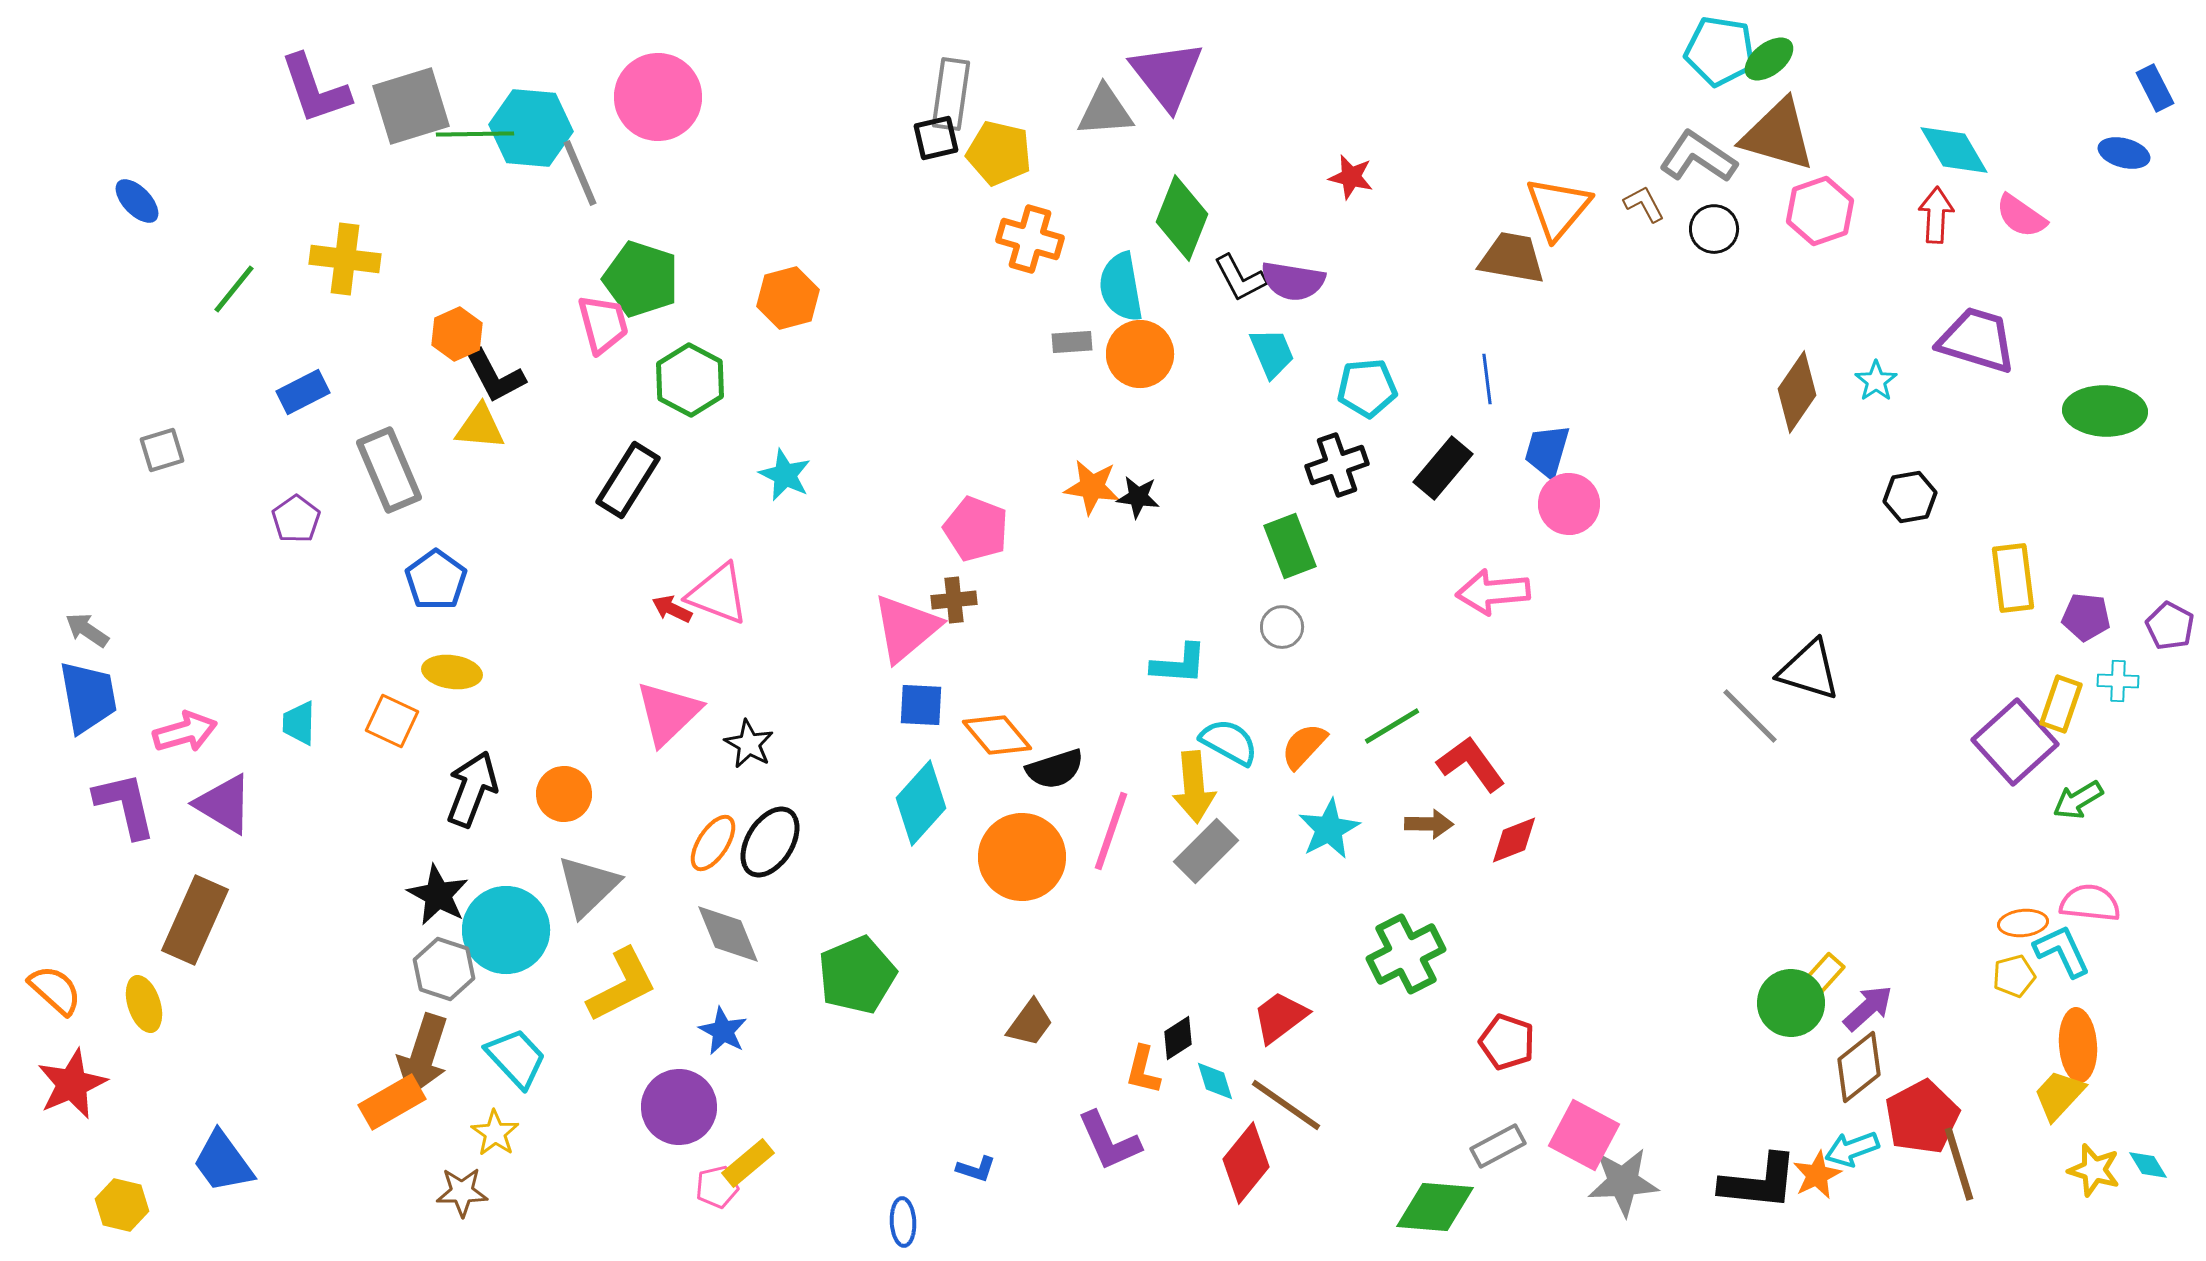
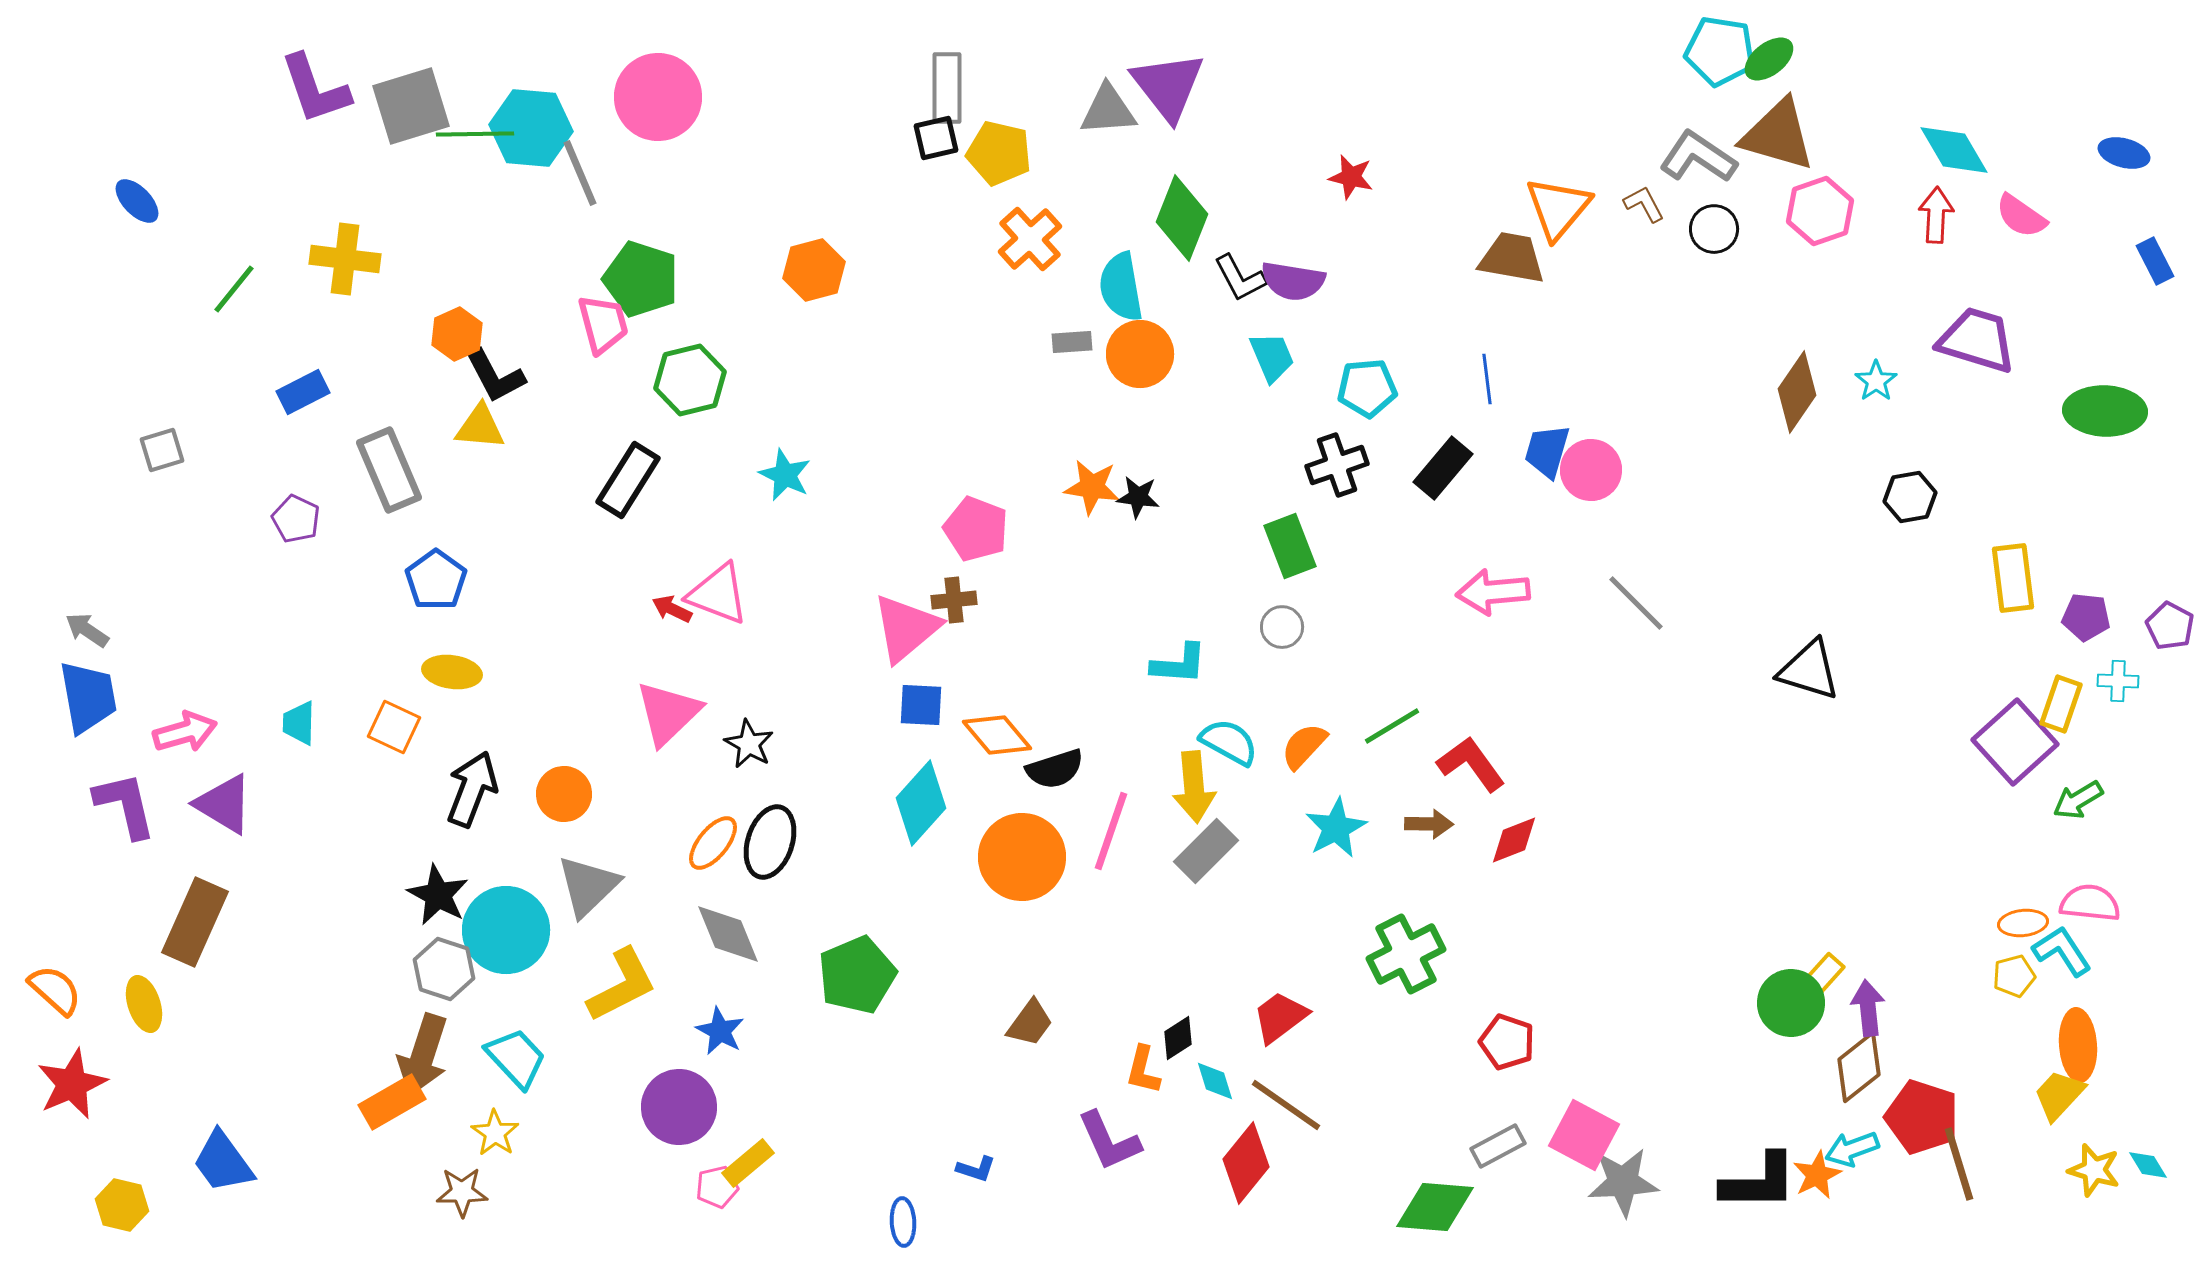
purple triangle at (1167, 75): moved 1 px right, 11 px down
blue rectangle at (2155, 88): moved 173 px down
gray rectangle at (951, 94): moved 4 px left, 6 px up; rotated 8 degrees counterclockwise
gray triangle at (1105, 111): moved 3 px right, 1 px up
orange cross at (1030, 239): rotated 32 degrees clockwise
orange hexagon at (788, 298): moved 26 px right, 28 px up
cyan trapezoid at (1272, 353): moved 4 px down
green hexagon at (690, 380): rotated 18 degrees clockwise
pink circle at (1569, 504): moved 22 px right, 34 px up
purple pentagon at (296, 519): rotated 12 degrees counterclockwise
gray line at (1750, 716): moved 114 px left, 113 px up
orange square at (392, 721): moved 2 px right, 6 px down
cyan star at (1329, 829): moved 7 px right, 1 px up
black ellipse at (770, 842): rotated 14 degrees counterclockwise
orange ellipse at (713, 843): rotated 6 degrees clockwise
brown rectangle at (195, 920): moved 2 px down
cyan L-shape at (2062, 951): rotated 8 degrees counterclockwise
purple arrow at (1868, 1008): rotated 54 degrees counterclockwise
blue star at (723, 1031): moved 3 px left
red pentagon at (1922, 1117): rotated 26 degrees counterclockwise
black L-shape at (1759, 1182): rotated 6 degrees counterclockwise
